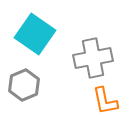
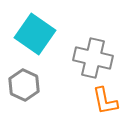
gray cross: rotated 24 degrees clockwise
gray hexagon: rotated 12 degrees counterclockwise
